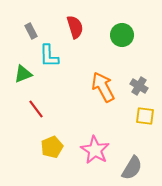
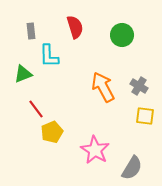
gray rectangle: rotated 21 degrees clockwise
yellow pentagon: moved 15 px up
